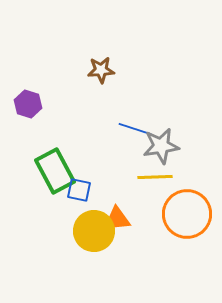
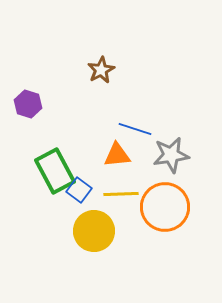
brown star: rotated 24 degrees counterclockwise
gray star: moved 10 px right, 9 px down
yellow line: moved 34 px left, 17 px down
blue square: rotated 25 degrees clockwise
orange circle: moved 22 px left, 7 px up
orange triangle: moved 64 px up
